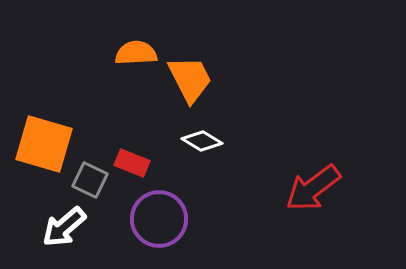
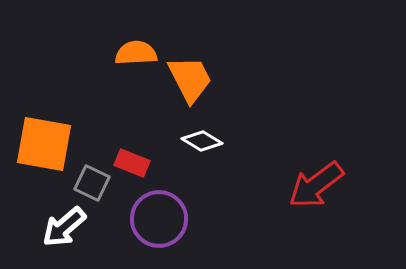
orange square: rotated 6 degrees counterclockwise
gray square: moved 2 px right, 3 px down
red arrow: moved 3 px right, 3 px up
